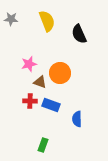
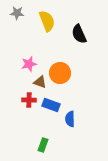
gray star: moved 6 px right, 6 px up
red cross: moved 1 px left, 1 px up
blue semicircle: moved 7 px left
